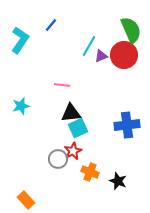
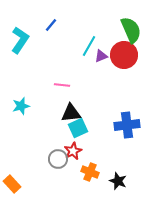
orange rectangle: moved 14 px left, 16 px up
